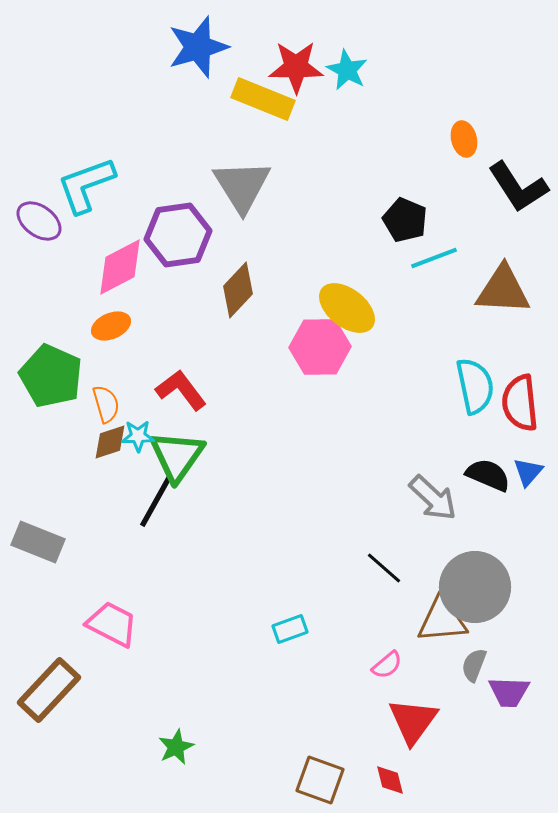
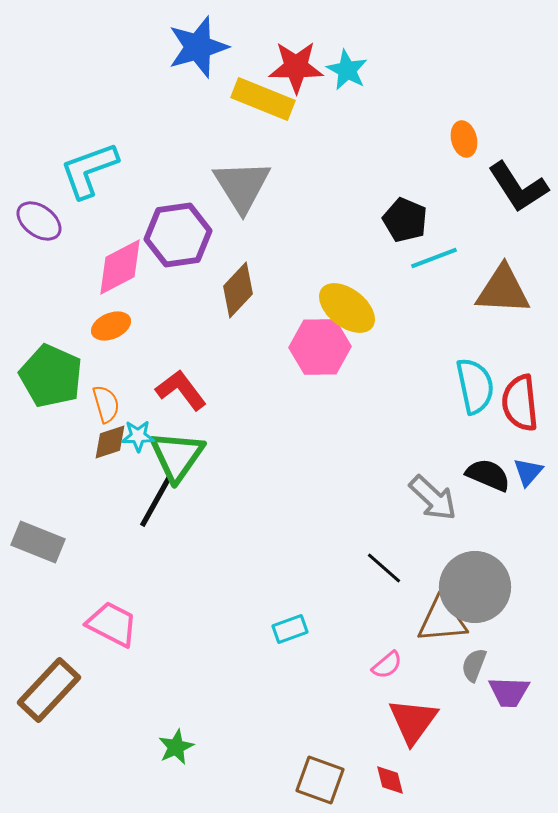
cyan L-shape at (86, 185): moved 3 px right, 15 px up
